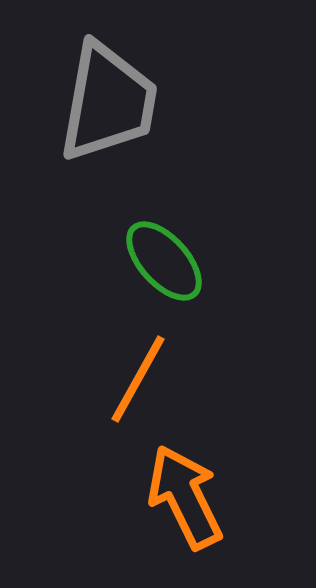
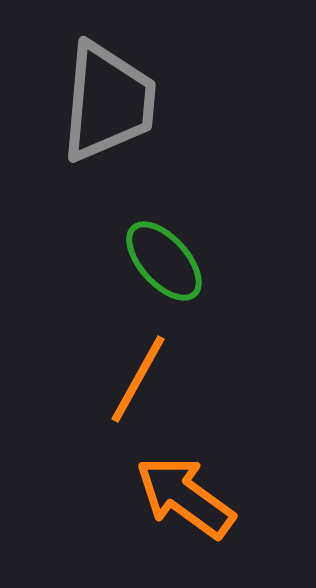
gray trapezoid: rotated 5 degrees counterclockwise
orange arrow: rotated 28 degrees counterclockwise
